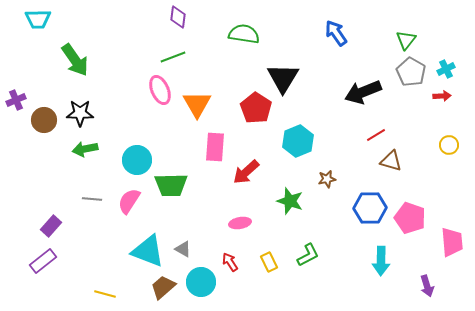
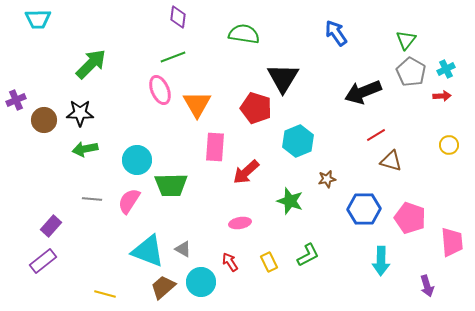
green arrow at (75, 60): moved 16 px right, 4 px down; rotated 100 degrees counterclockwise
red pentagon at (256, 108): rotated 16 degrees counterclockwise
blue hexagon at (370, 208): moved 6 px left, 1 px down
